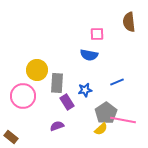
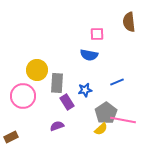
brown rectangle: rotated 64 degrees counterclockwise
